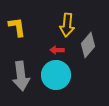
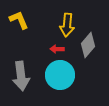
yellow L-shape: moved 2 px right, 7 px up; rotated 15 degrees counterclockwise
red arrow: moved 1 px up
cyan circle: moved 4 px right
